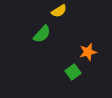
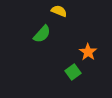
yellow semicircle: rotated 126 degrees counterclockwise
orange star: rotated 24 degrees counterclockwise
